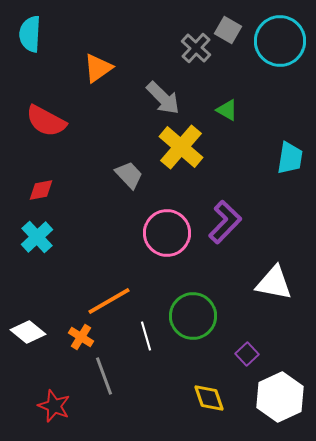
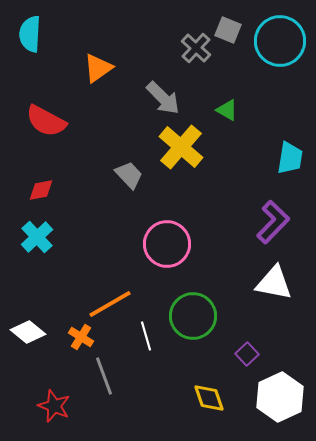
gray square: rotated 8 degrees counterclockwise
purple L-shape: moved 48 px right
pink circle: moved 11 px down
orange line: moved 1 px right, 3 px down
